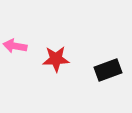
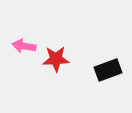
pink arrow: moved 9 px right
